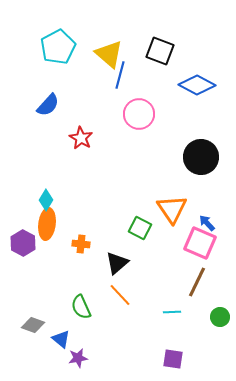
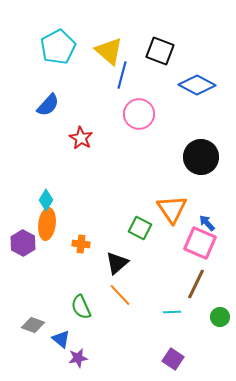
yellow triangle: moved 3 px up
blue line: moved 2 px right
brown line: moved 1 px left, 2 px down
purple square: rotated 25 degrees clockwise
